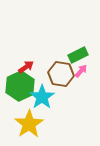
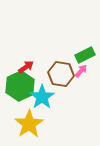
green rectangle: moved 7 px right
